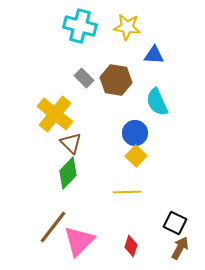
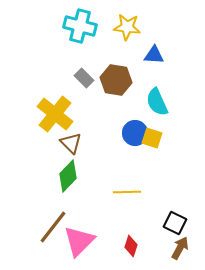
yellow square: moved 16 px right, 18 px up; rotated 25 degrees counterclockwise
green diamond: moved 3 px down
